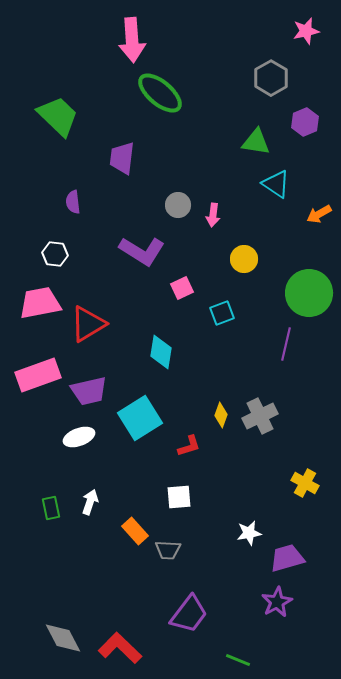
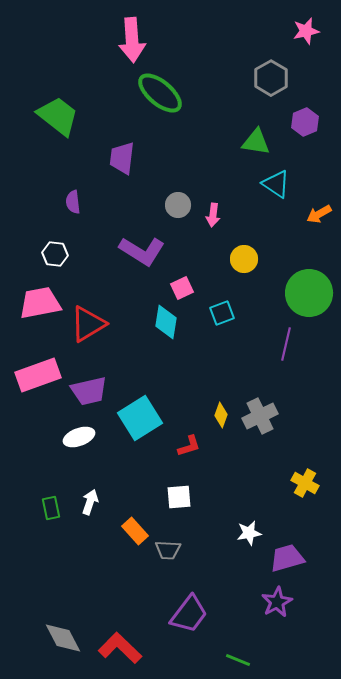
green trapezoid at (58, 116): rotated 6 degrees counterclockwise
cyan diamond at (161, 352): moved 5 px right, 30 px up
